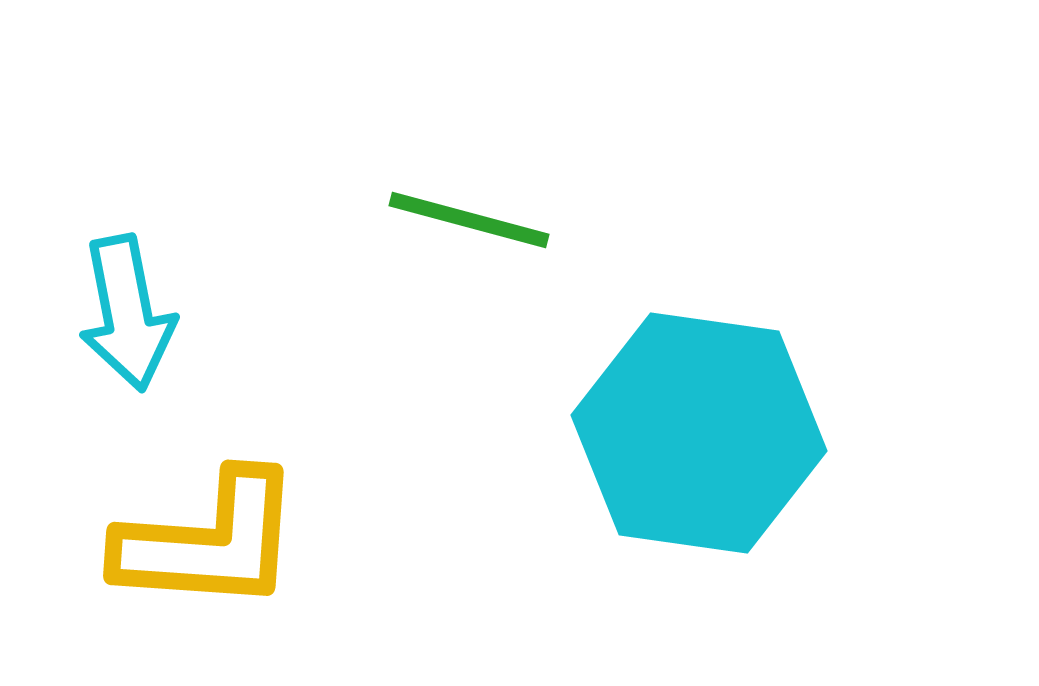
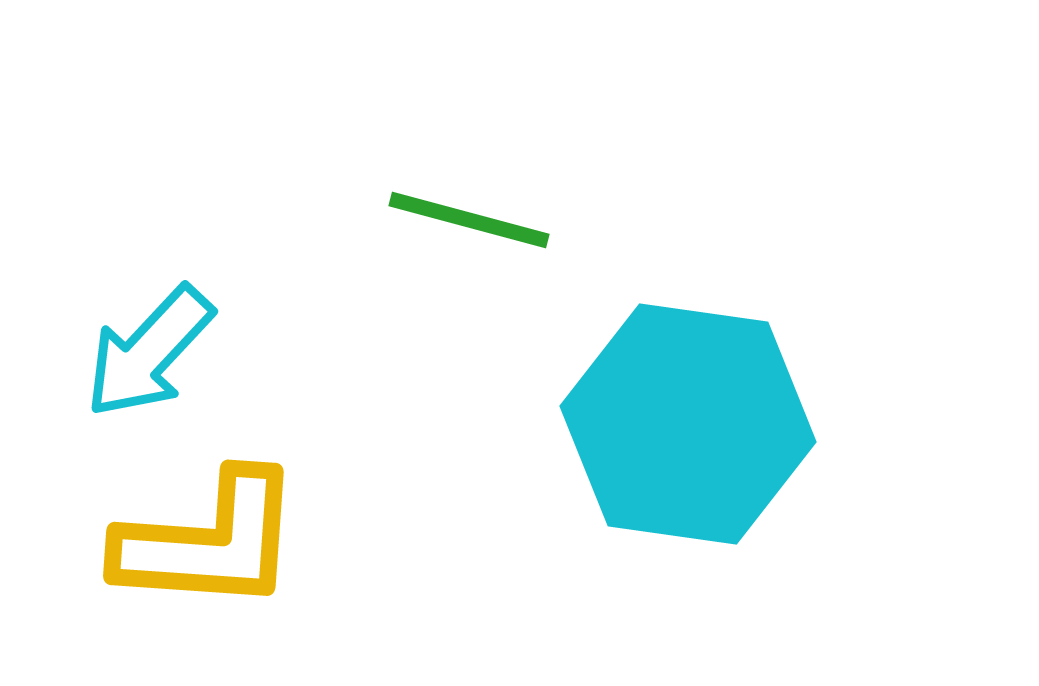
cyan arrow: moved 22 px right, 39 px down; rotated 54 degrees clockwise
cyan hexagon: moved 11 px left, 9 px up
